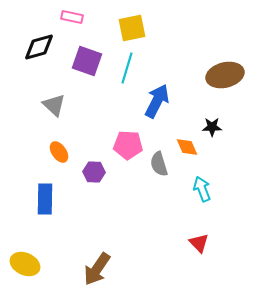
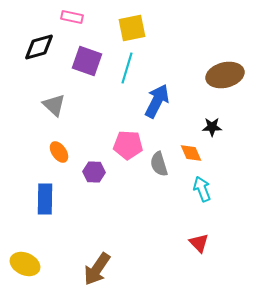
orange diamond: moved 4 px right, 6 px down
